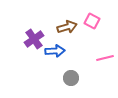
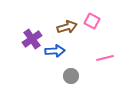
purple cross: moved 2 px left
gray circle: moved 2 px up
